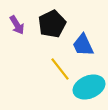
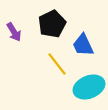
purple arrow: moved 3 px left, 7 px down
yellow line: moved 3 px left, 5 px up
